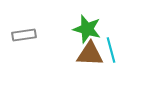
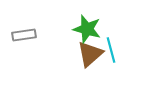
brown triangle: rotated 44 degrees counterclockwise
